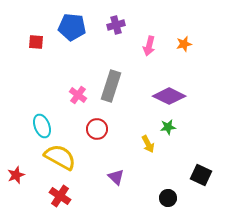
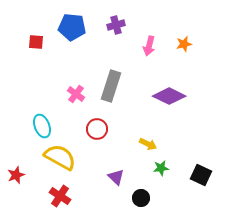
pink cross: moved 2 px left, 1 px up
green star: moved 7 px left, 41 px down
yellow arrow: rotated 36 degrees counterclockwise
black circle: moved 27 px left
